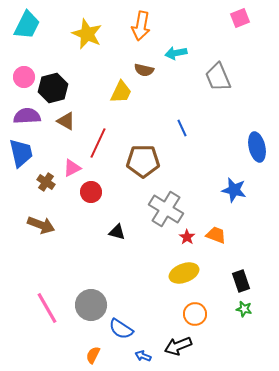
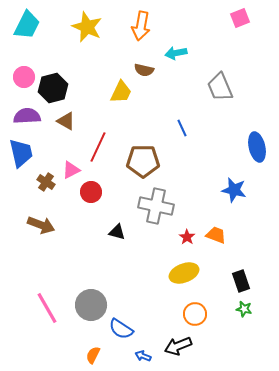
yellow star: moved 7 px up
gray trapezoid: moved 2 px right, 10 px down
red line: moved 4 px down
pink triangle: moved 1 px left, 2 px down
gray cross: moved 10 px left, 3 px up; rotated 20 degrees counterclockwise
